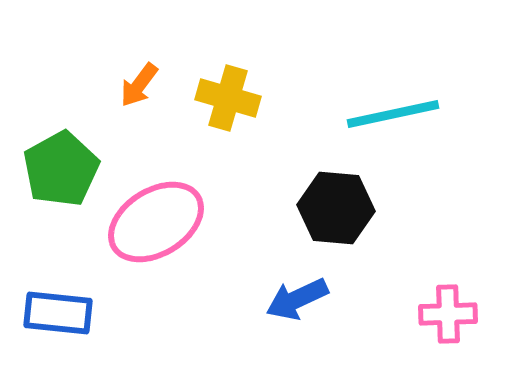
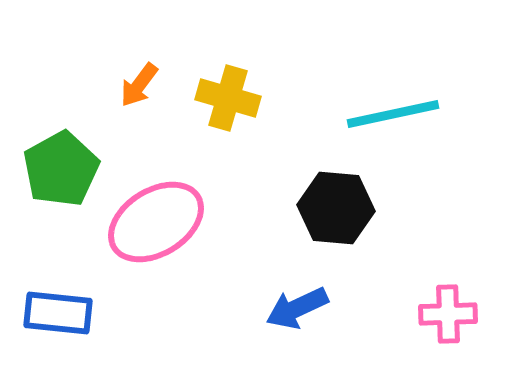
blue arrow: moved 9 px down
